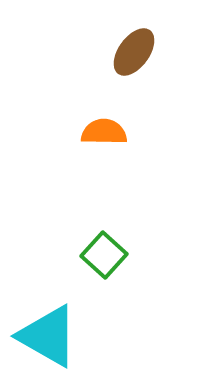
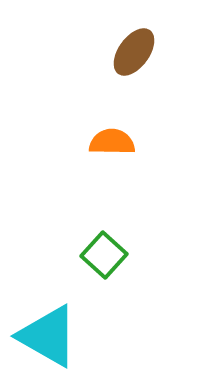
orange semicircle: moved 8 px right, 10 px down
